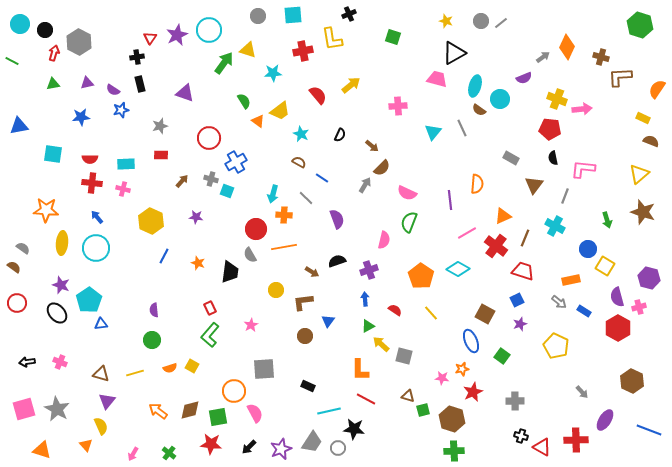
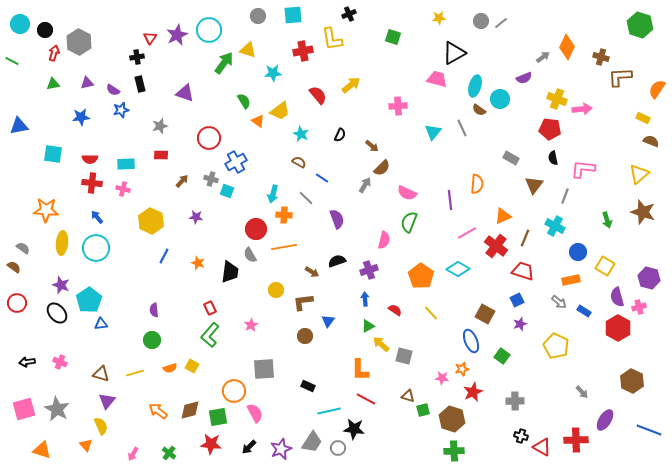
yellow star at (446, 21): moved 7 px left, 3 px up; rotated 24 degrees counterclockwise
blue circle at (588, 249): moved 10 px left, 3 px down
